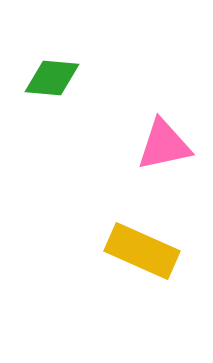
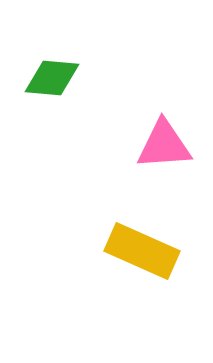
pink triangle: rotated 8 degrees clockwise
